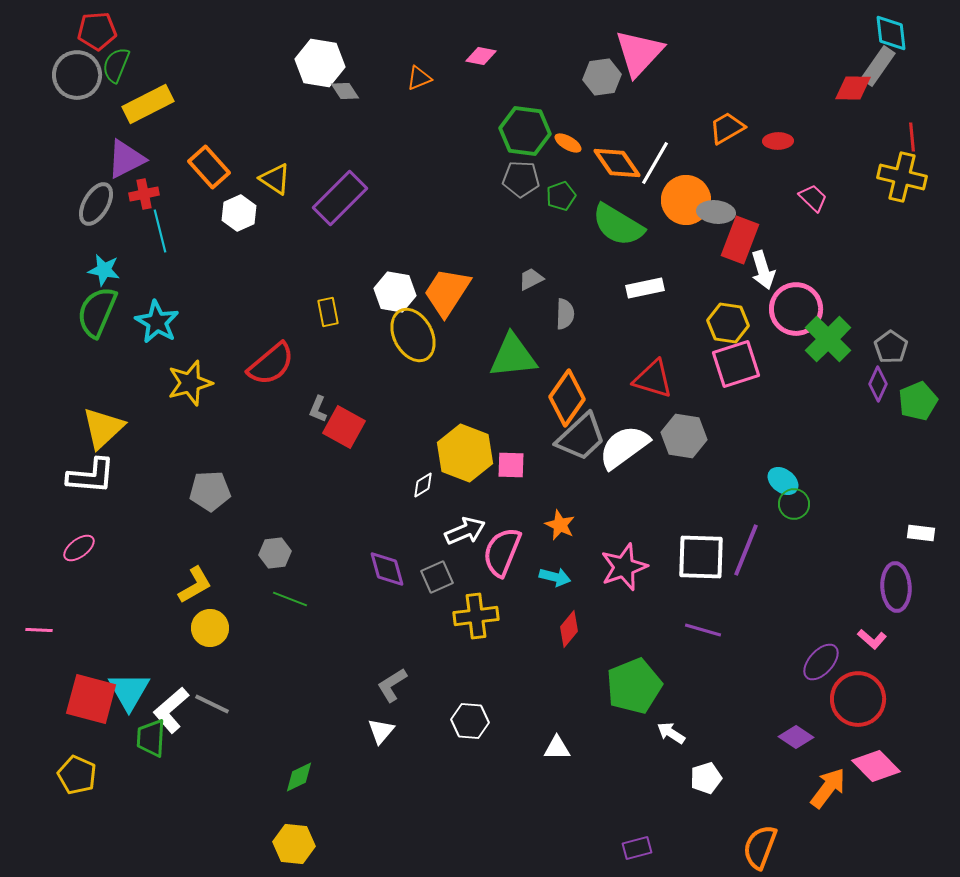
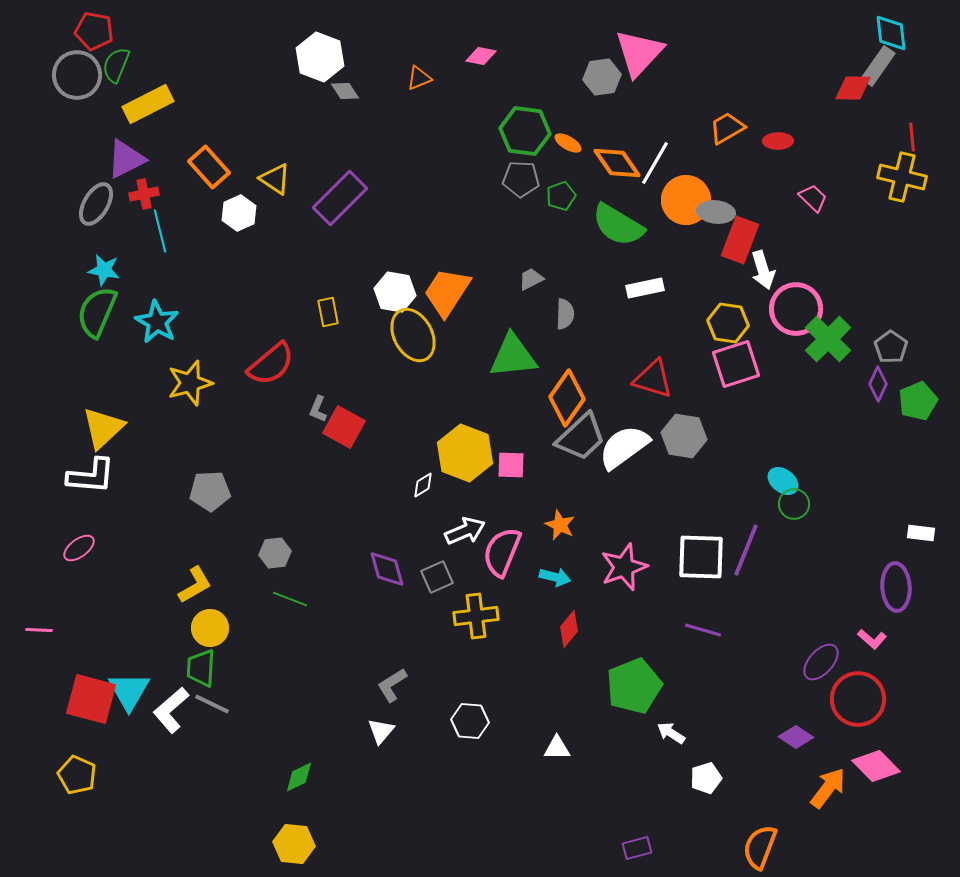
red pentagon at (97, 31): moved 3 px left; rotated 15 degrees clockwise
white hexagon at (320, 63): moved 6 px up; rotated 12 degrees clockwise
green trapezoid at (151, 738): moved 50 px right, 70 px up
